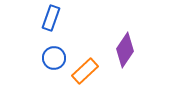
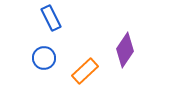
blue rectangle: rotated 45 degrees counterclockwise
blue circle: moved 10 px left
